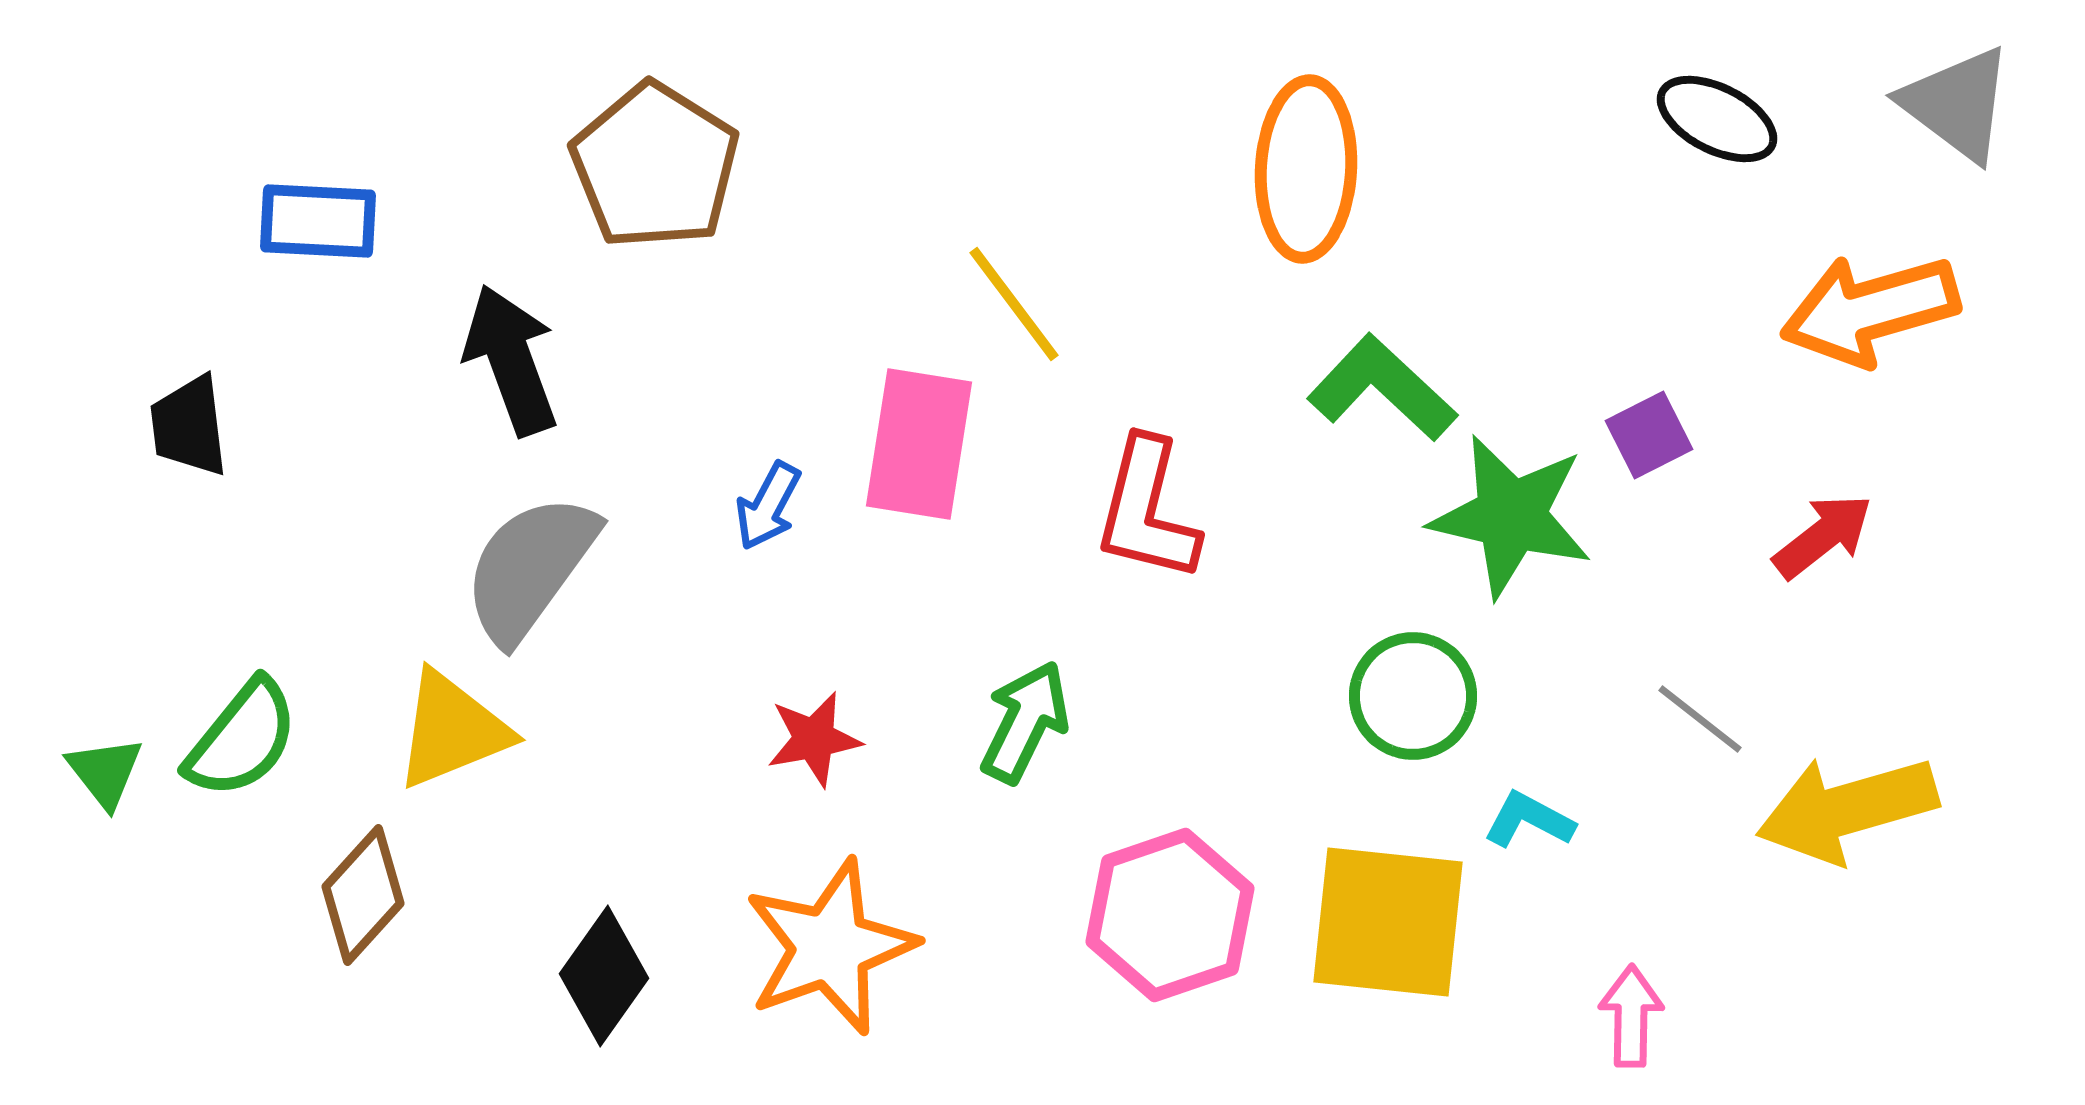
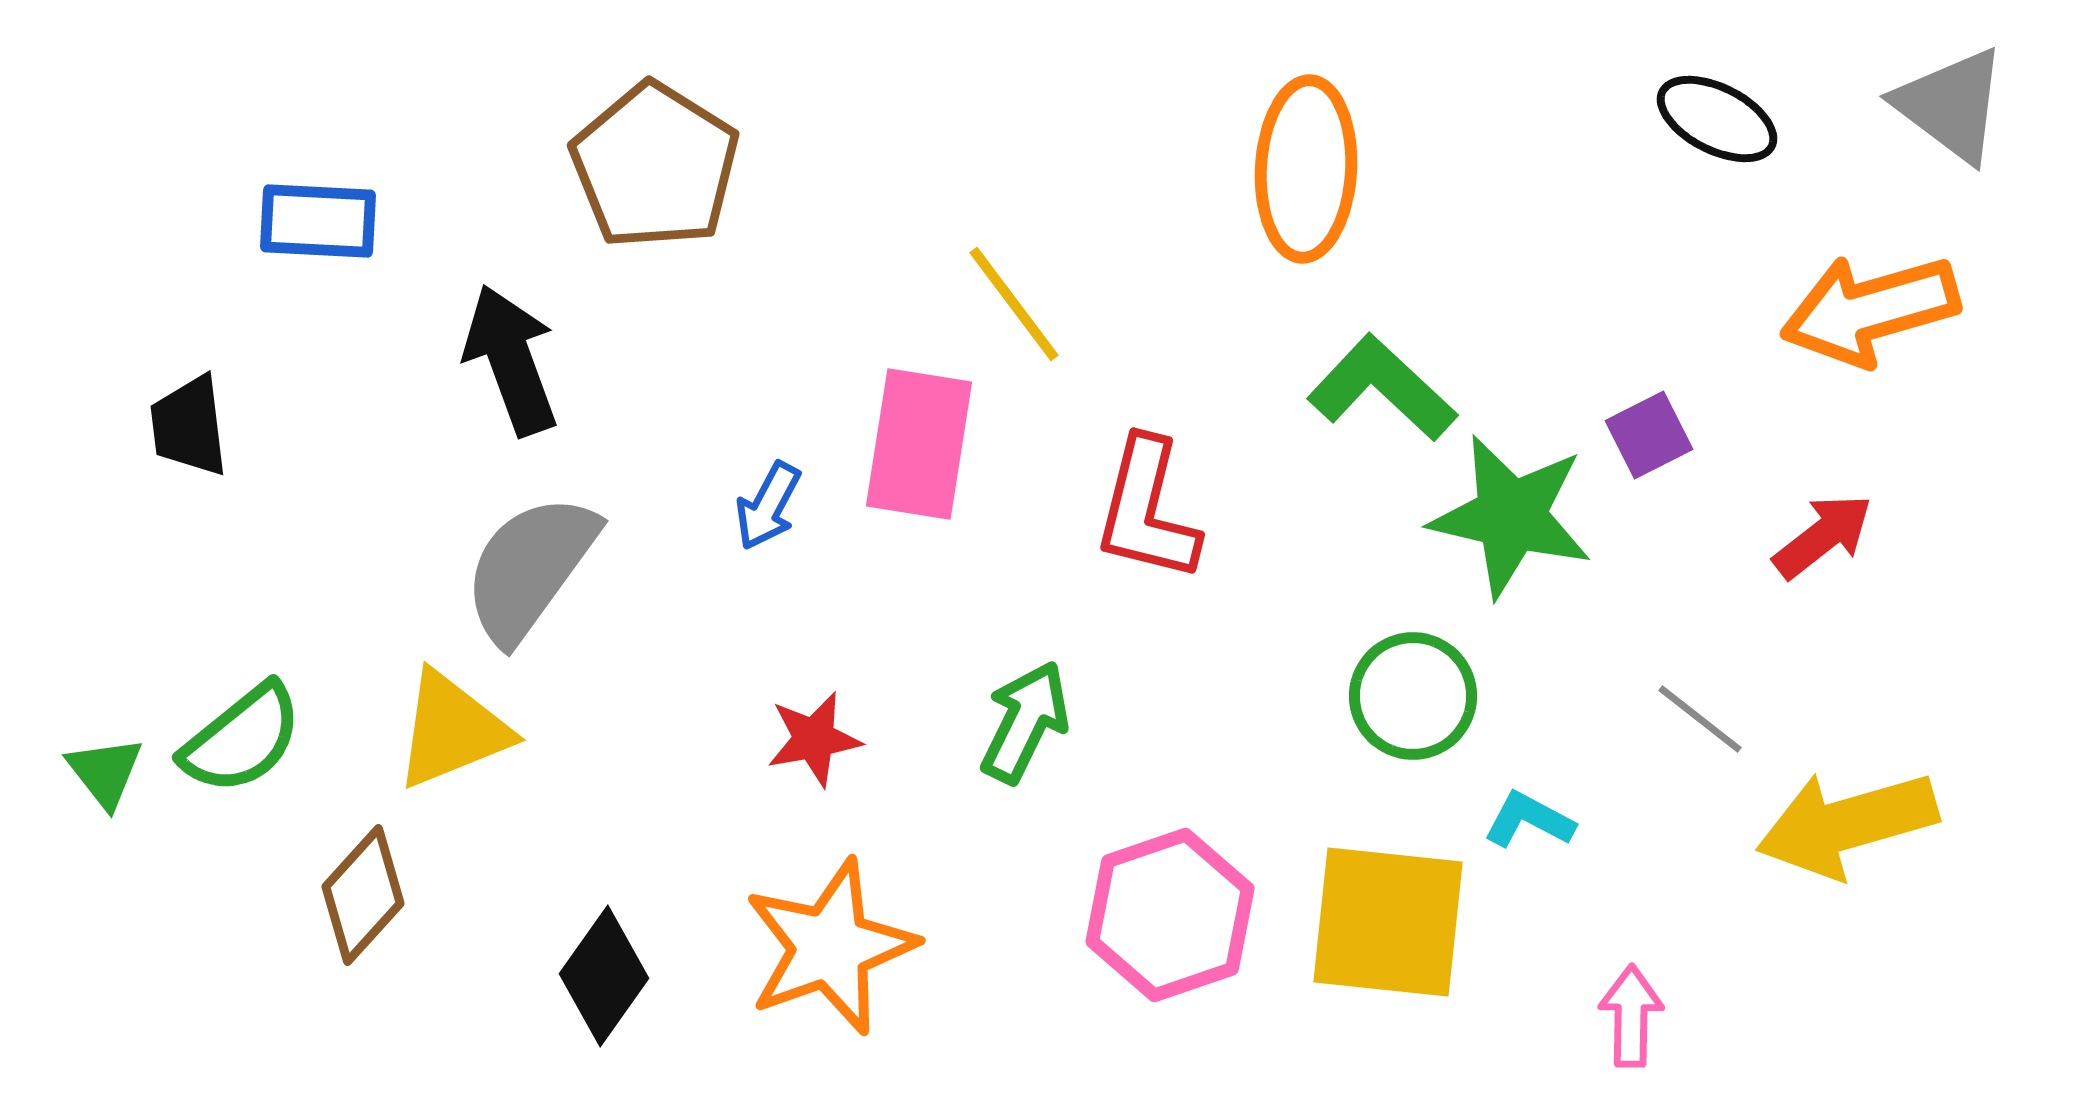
gray triangle: moved 6 px left, 1 px down
green semicircle: rotated 12 degrees clockwise
yellow arrow: moved 15 px down
